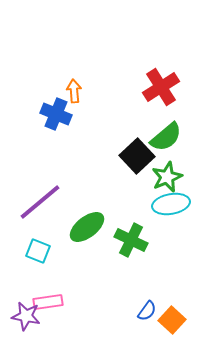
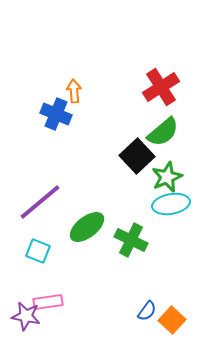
green semicircle: moved 3 px left, 5 px up
